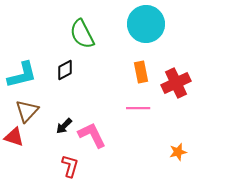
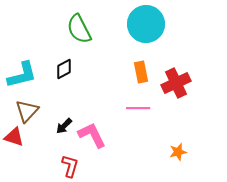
green semicircle: moved 3 px left, 5 px up
black diamond: moved 1 px left, 1 px up
